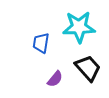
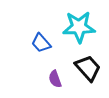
blue trapezoid: rotated 50 degrees counterclockwise
purple semicircle: rotated 120 degrees clockwise
